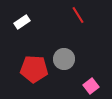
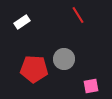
pink square: rotated 28 degrees clockwise
